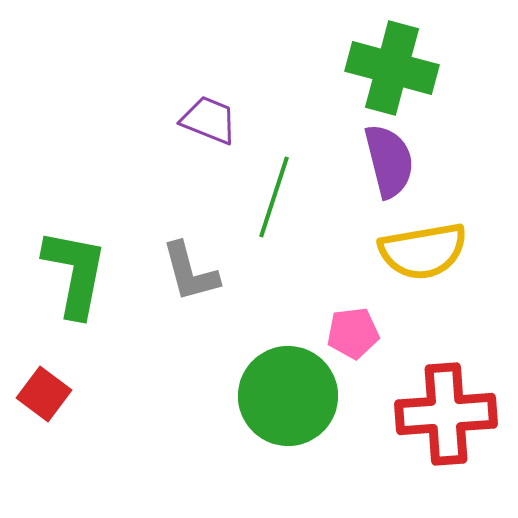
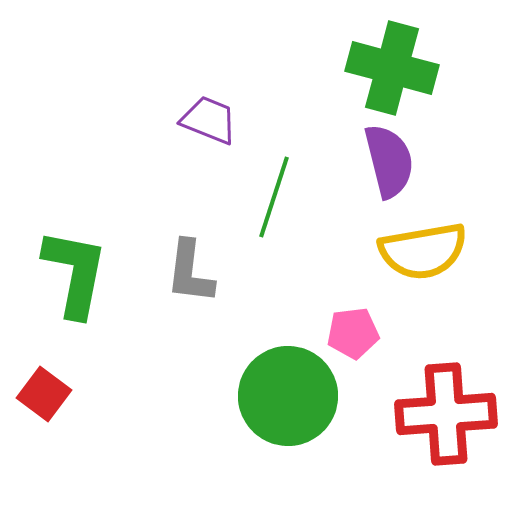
gray L-shape: rotated 22 degrees clockwise
